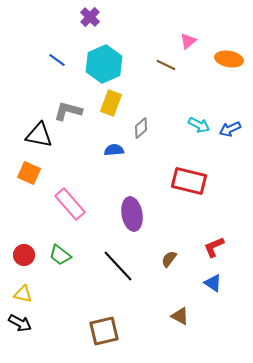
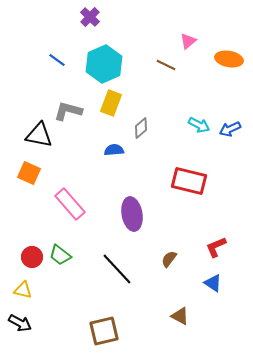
red L-shape: moved 2 px right
red circle: moved 8 px right, 2 px down
black line: moved 1 px left, 3 px down
yellow triangle: moved 4 px up
